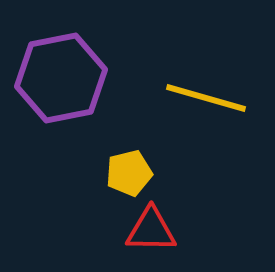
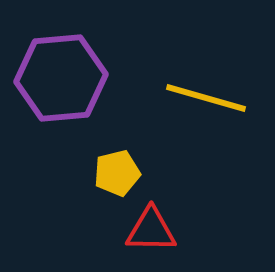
purple hexagon: rotated 6 degrees clockwise
yellow pentagon: moved 12 px left
